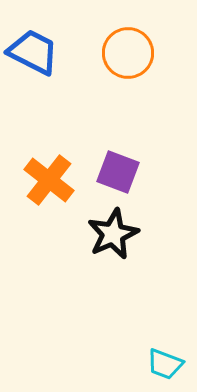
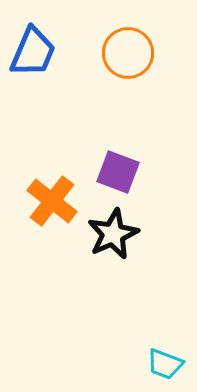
blue trapezoid: rotated 86 degrees clockwise
orange cross: moved 3 px right, 21 px down
